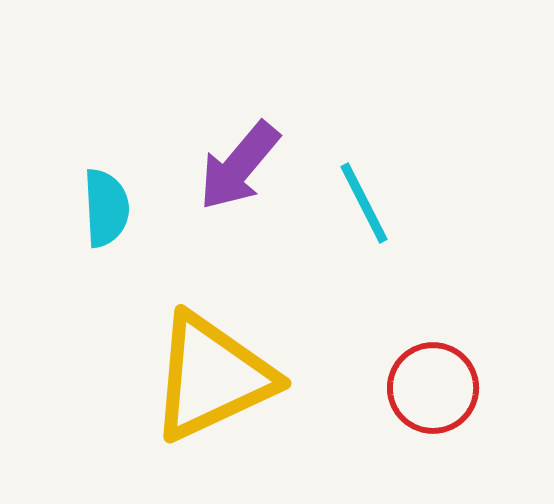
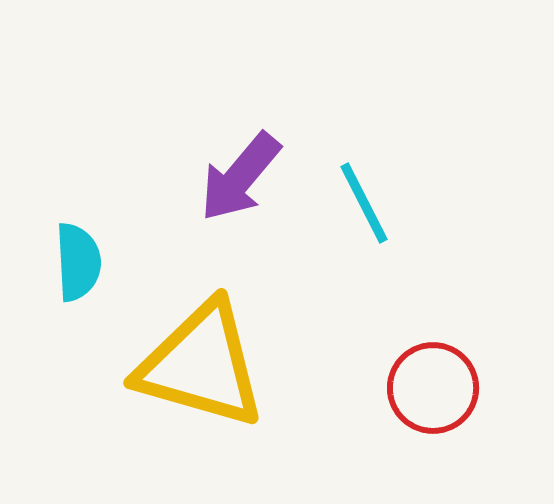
purple arrow: moved 1 px right, 11 px down
cyan semicircle: moved 28 px left, 54 px down
yellow triangle: moved 11 px left, 12 px up; rotated 41 degrees clockwise
